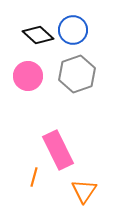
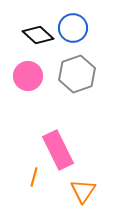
blue circle: moved 2 px up
orange triangle: moved 1 px left
